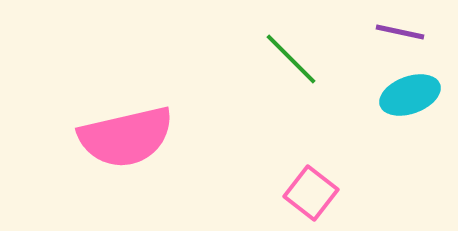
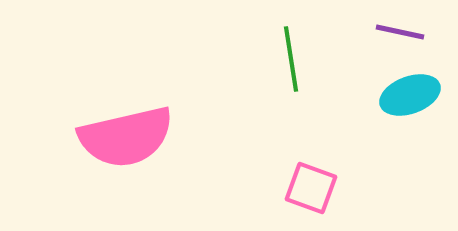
green line: rotated 36 degrees clockwise
pink square: moved 5 px up; rotated 18 degrees counterclockwise
